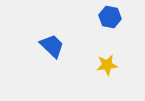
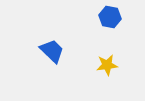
blue trapezoid: moved 5 px down
